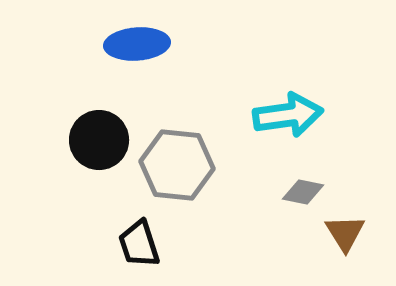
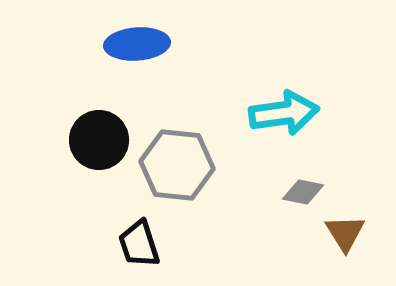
cyan arrow: moved 4 px left, 2 px up
